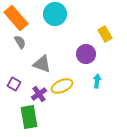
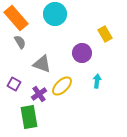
purple circle: moved 4 px left, 1 px up
yellow ellipse: rotated 20 degrees counterclockwise
